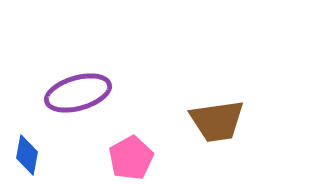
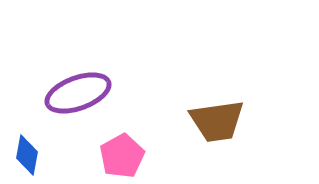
purple ellipse: rotated 4 degrees counterclockwise
pink pentagon: moved 9 px left, 2 px up
